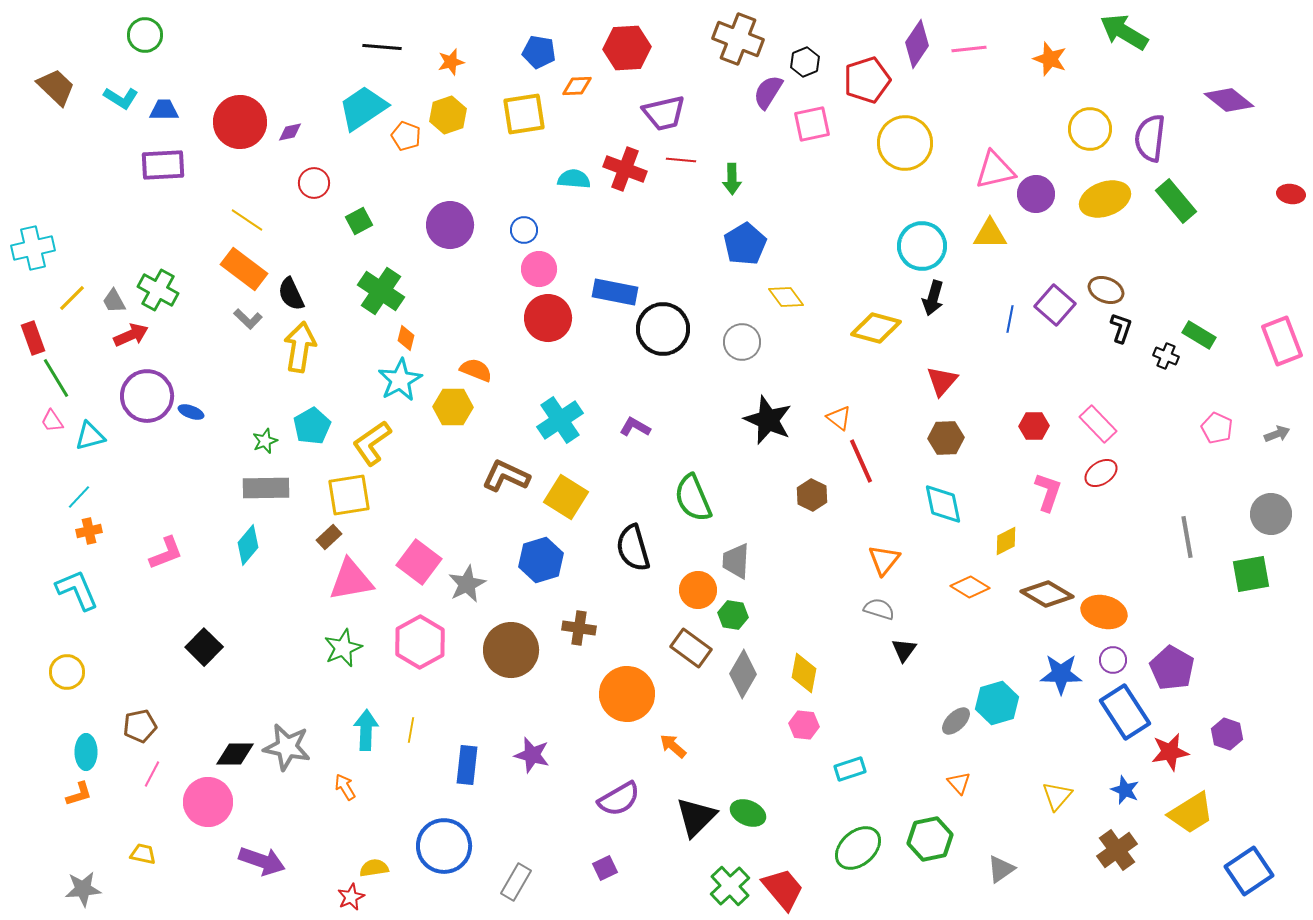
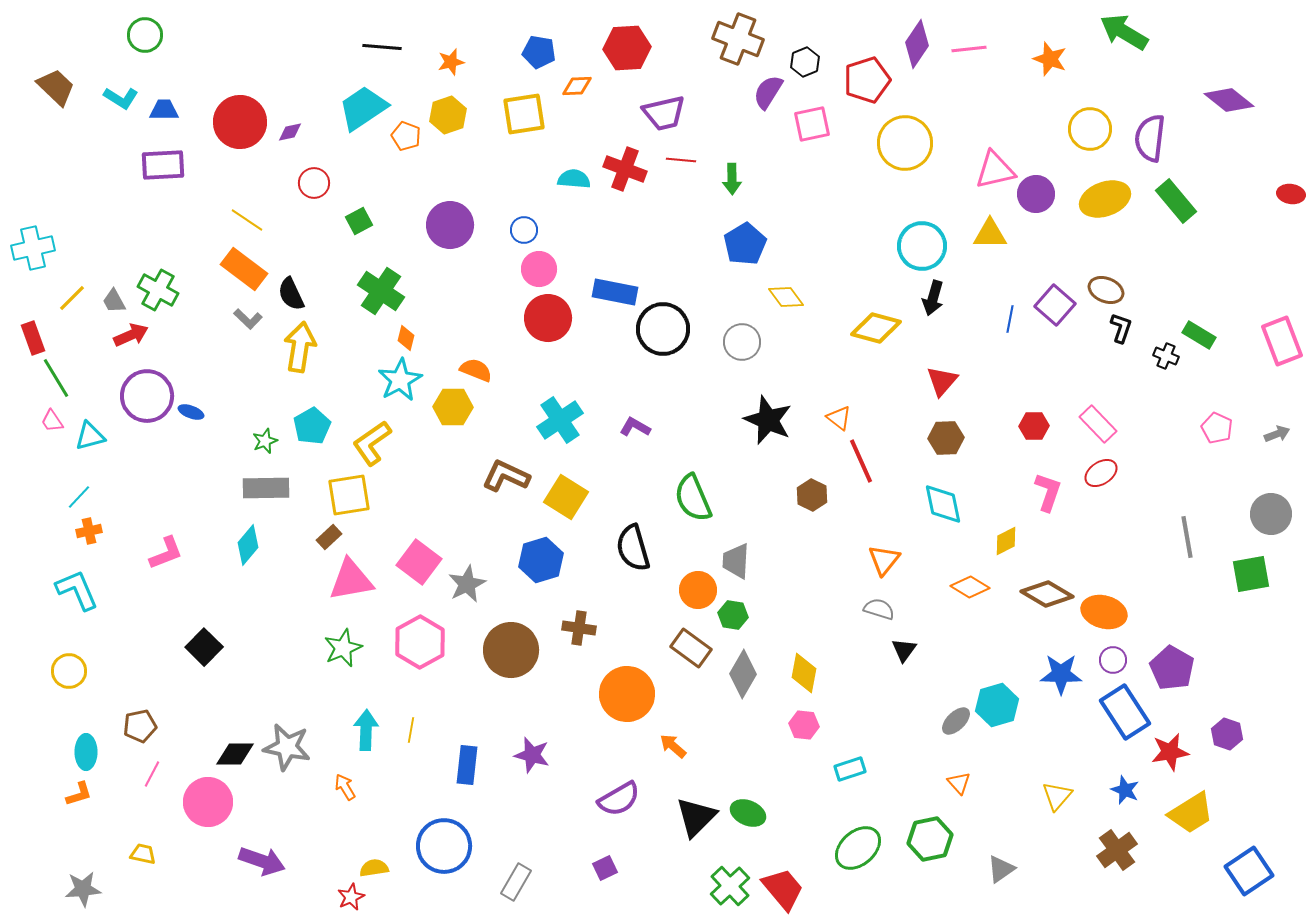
yellow circle at (67, 672): moved 2 px right, 1 px up
cyan hexagon at (997, 703): moved 2 px down
